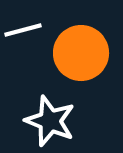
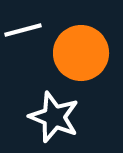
white star: moved 4 px right, 4 px up
